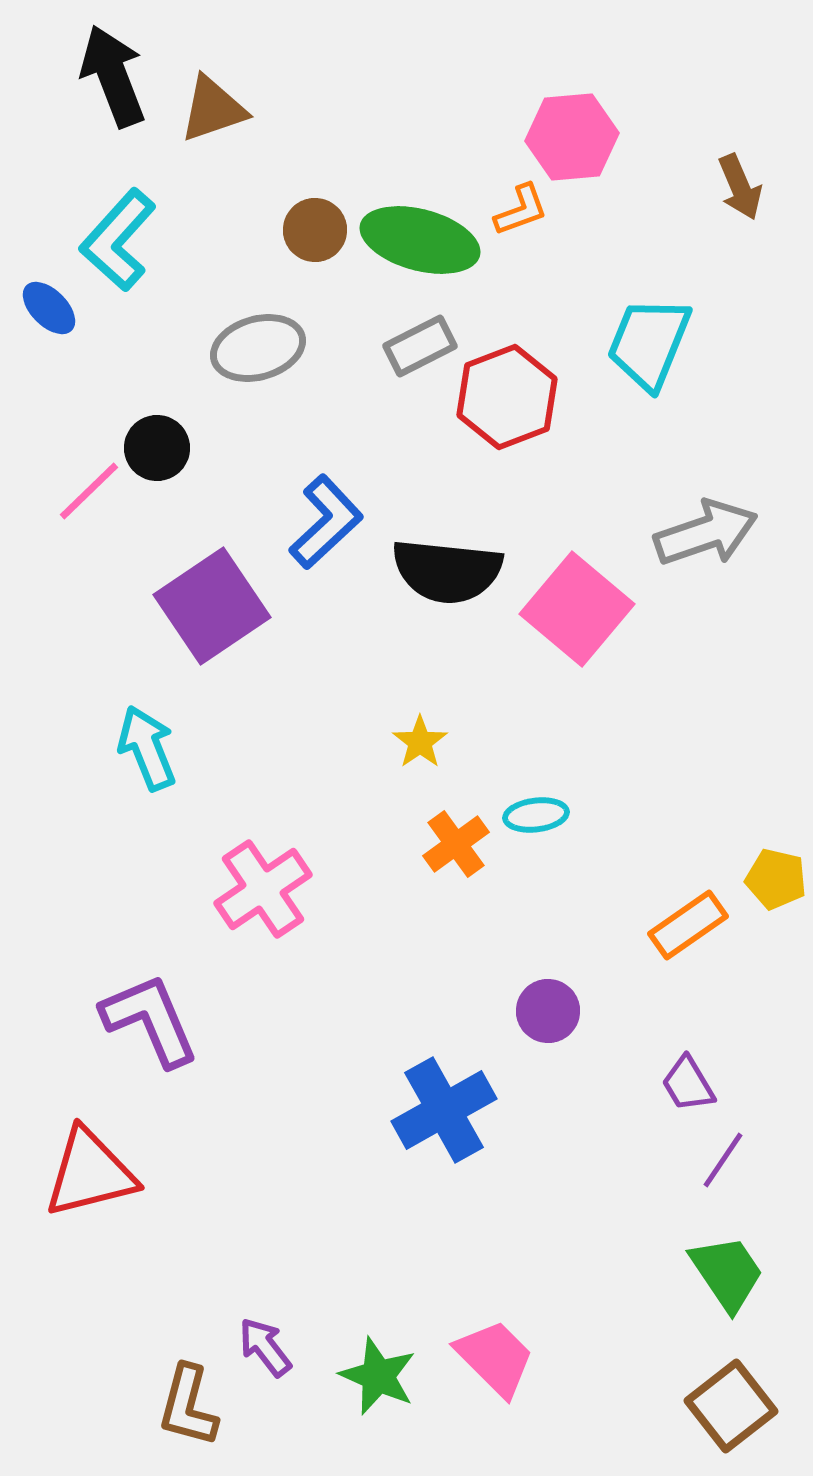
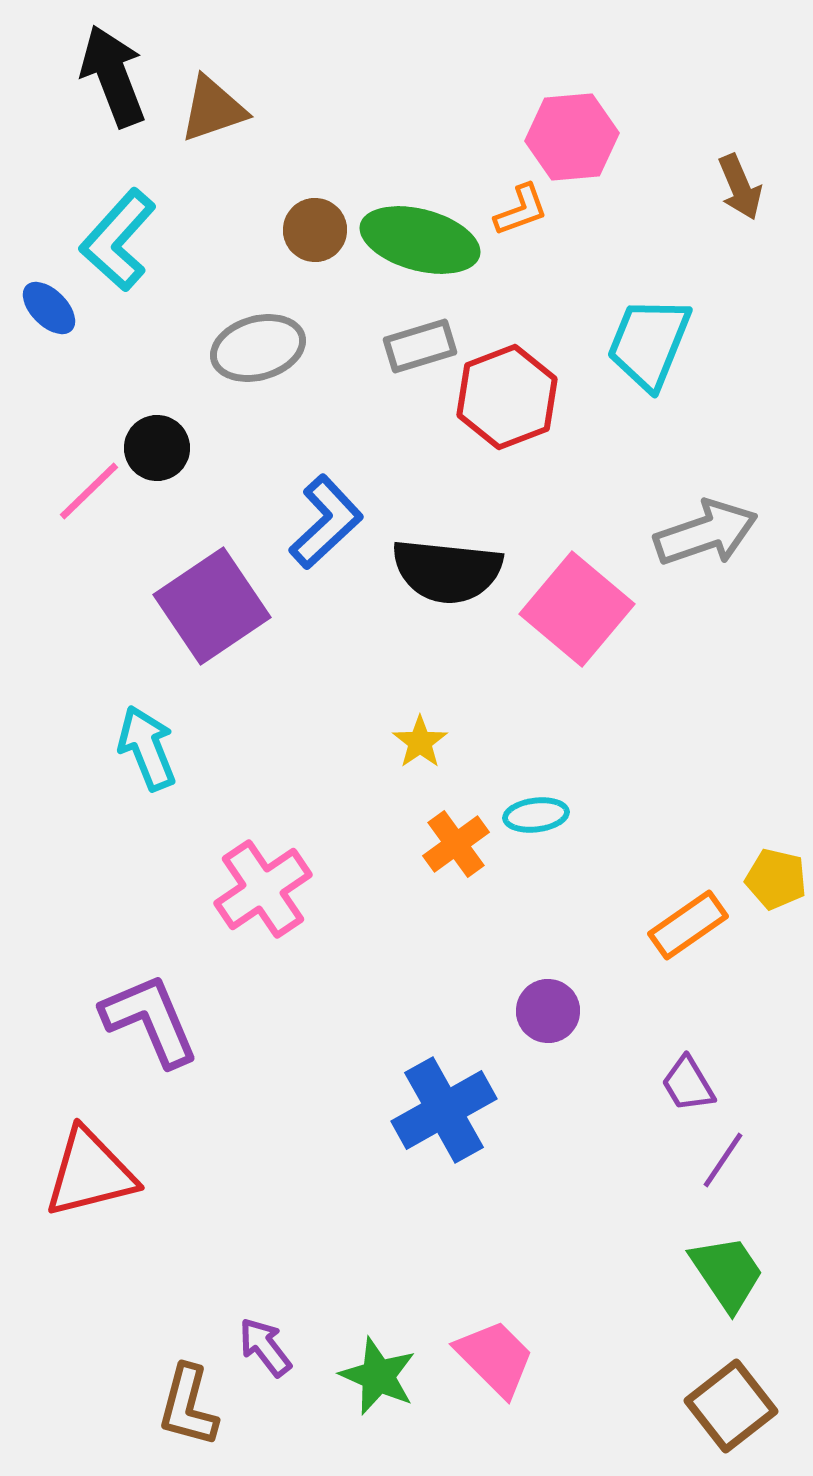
gray rectangle: rotated 10 degrees clockwise
